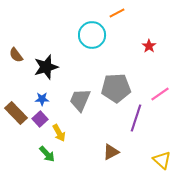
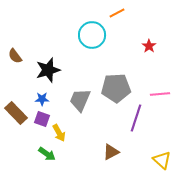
brown semicircle: moved 1 px left, 1 px down
black star: moved 2 px right, 3 px down
pink line: rotated 30 degrees clockwise
purple square: moved 2 px right; rotated 28 degrees counterclockwise
green arrow: rotated 12 degrees counterclockwise
